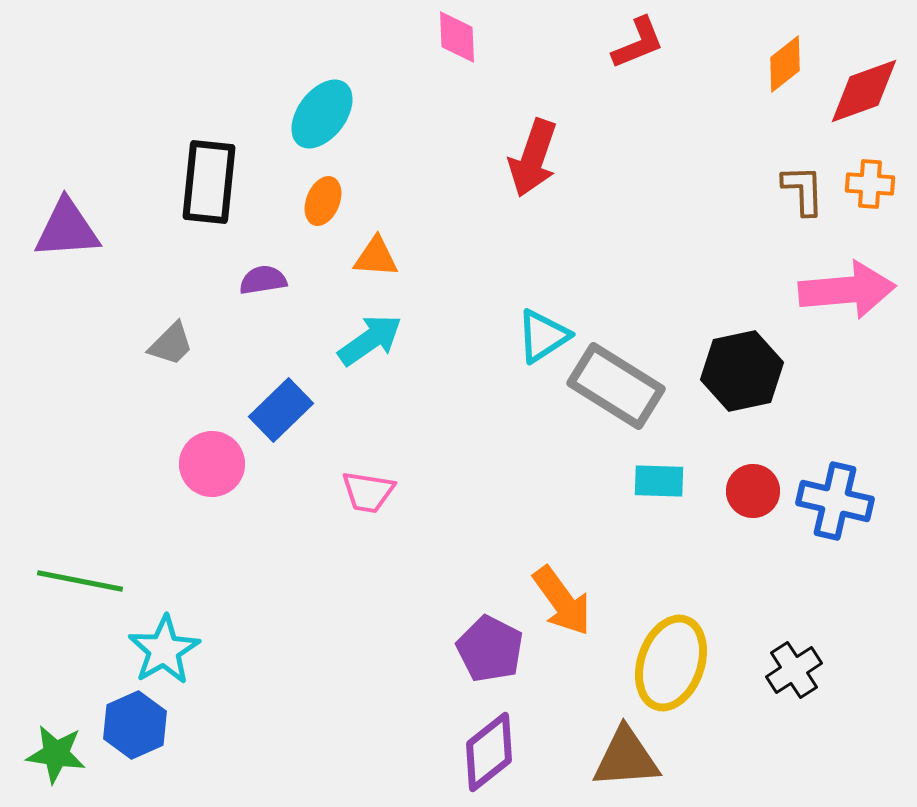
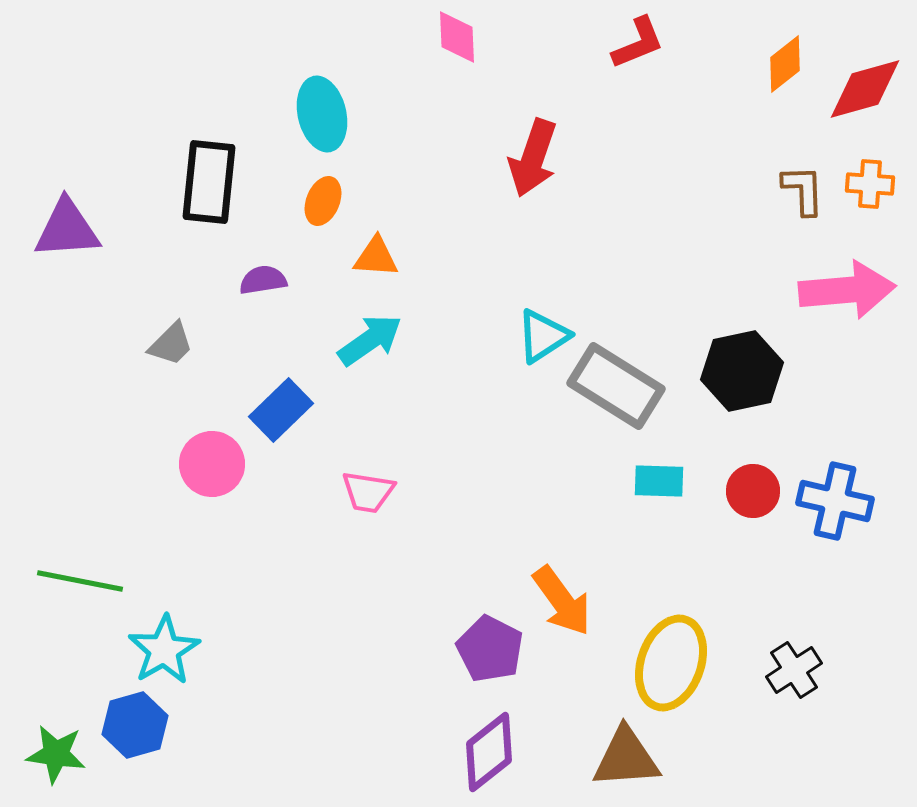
red diamond: moved 1 px right, 2 px up; rotated 4 degrees clockwise
cyan ellipse: rotated 50 degrees counterclockwise
blue hexagon: rotated 8 degrees clockwise
